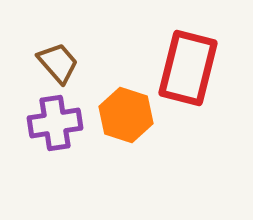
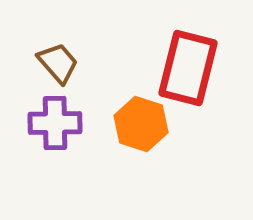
orange hexagon: moved 15 px right, 9 px down
purple cross: rotated 8 degrees clockwise
